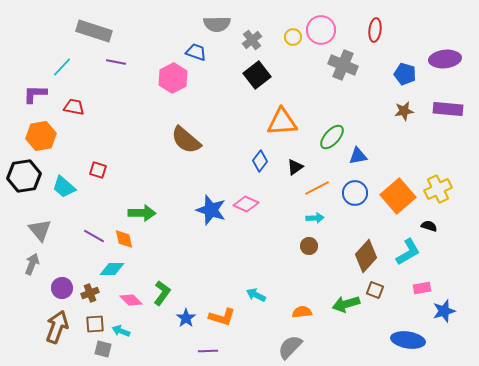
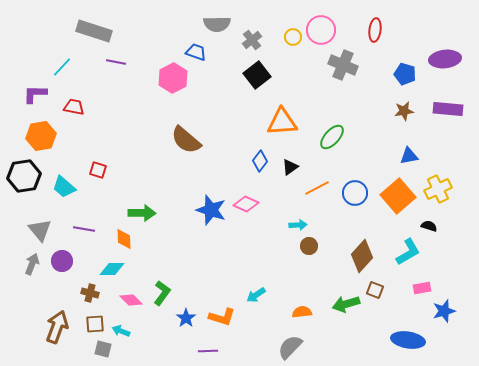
blue triangle at (358, 156): moved 51 px right
black triangle at (295, 167): moved 5 px left
cyan arrow at (315, 218): moved 17 px left, 7 px down
purple line at (94, 236): moved 10 px left, 7 px up; rotated 20 degrees counterclockwise
orange diamond at (124, 239): rotated 10 degrees clockwise
brown diamond at (366, 256): moved 4 px left
purple circle at (62, 288): moved 27 px up
brown cross at (90, 293): rotated 36 degrees clockwise
cyan arrow at (256, 295): rotated 60 degrees counterclockwise
